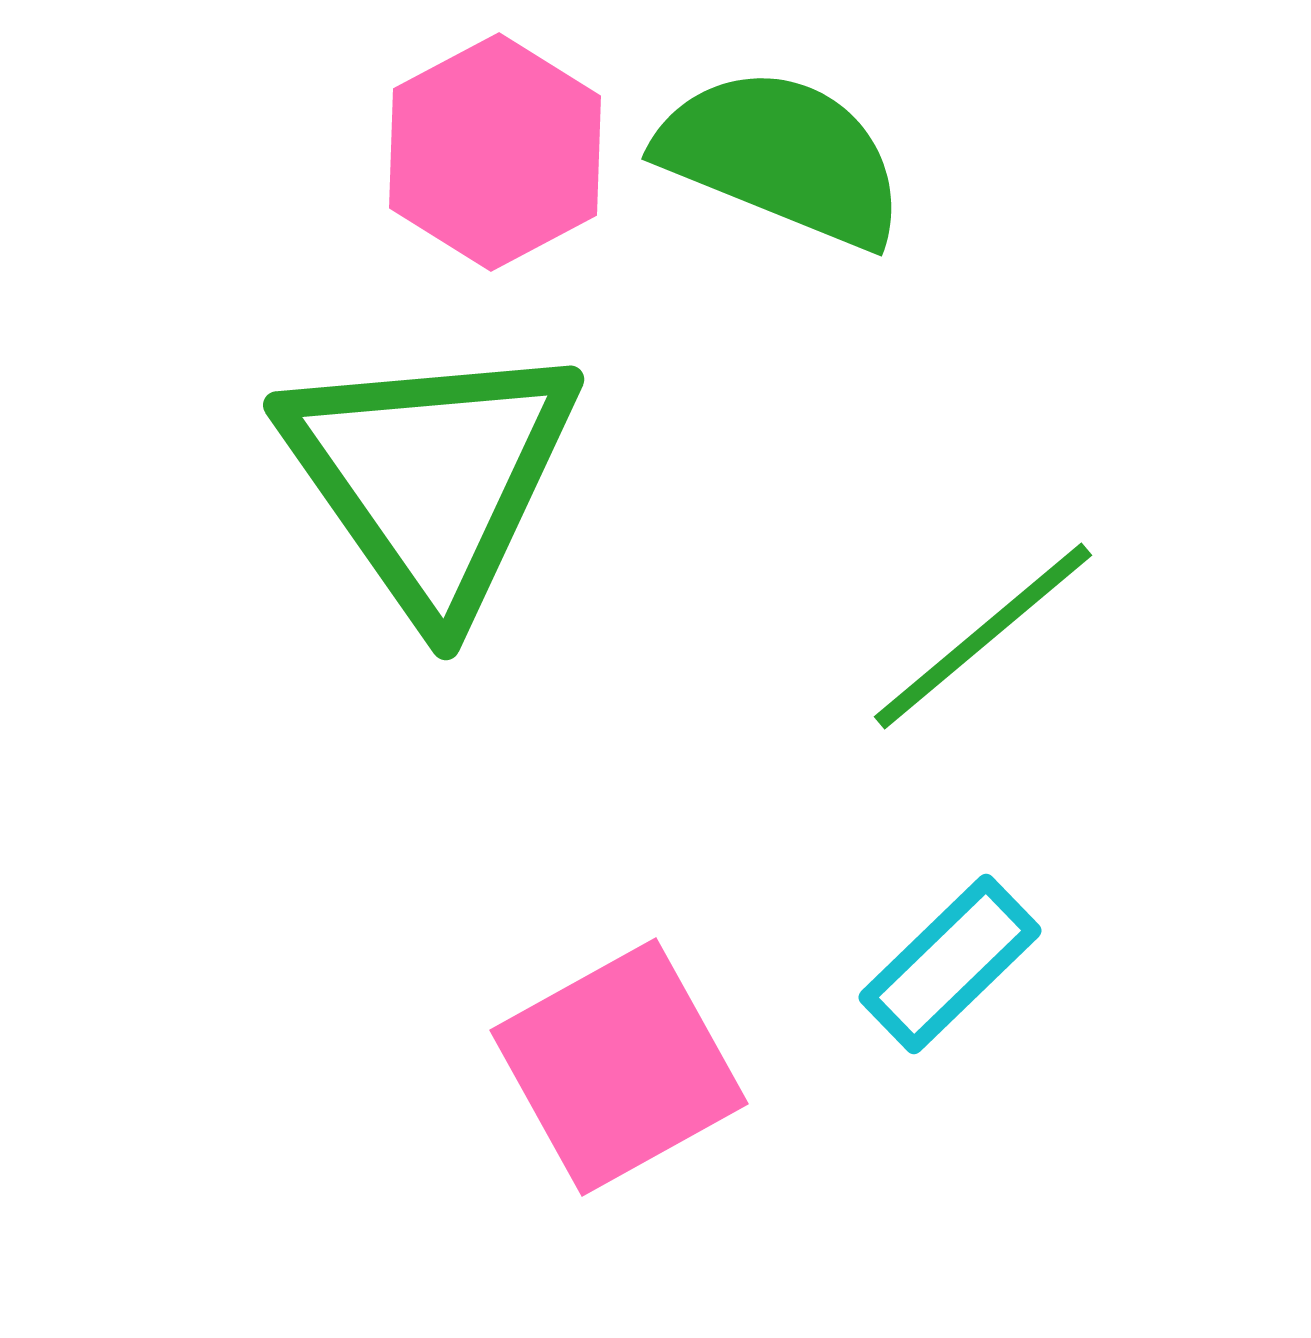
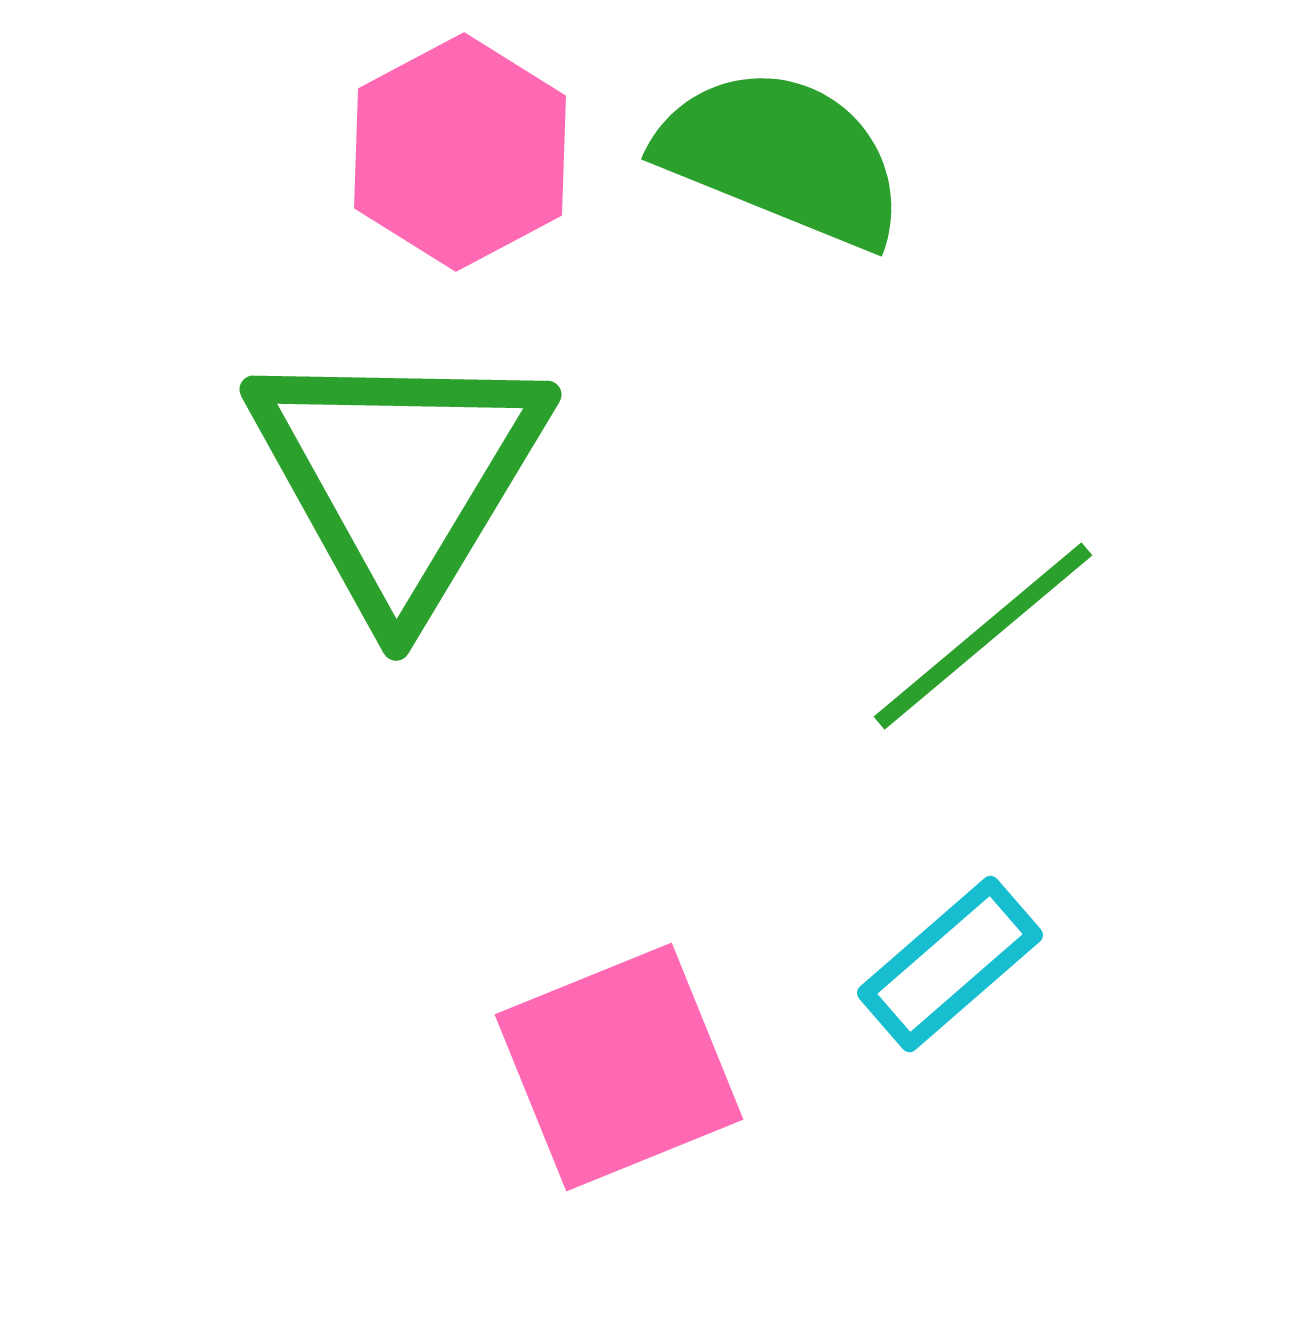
pink hexagon: moved 35 px left
green triangle: moved 32 px left; rotated 6 degrees clockwise
cyan rectangle: rotated 3 degrees clockwise
pink square: rotated 7 degrees clockwise
